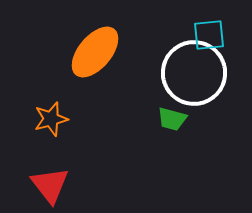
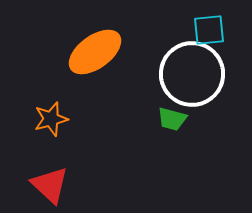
cyan square: moved 5 px up
orange ellipse: rotated 14 degrees clockwise
white circle: moved 2 px left, 1 px down
red triangle: rotated 9 degrees counterclockwise
